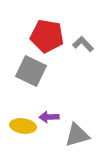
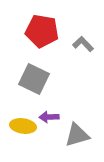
red pentagon: moved 5 px left, 5 px up
gray square: moved 3 px right, 8 px down
